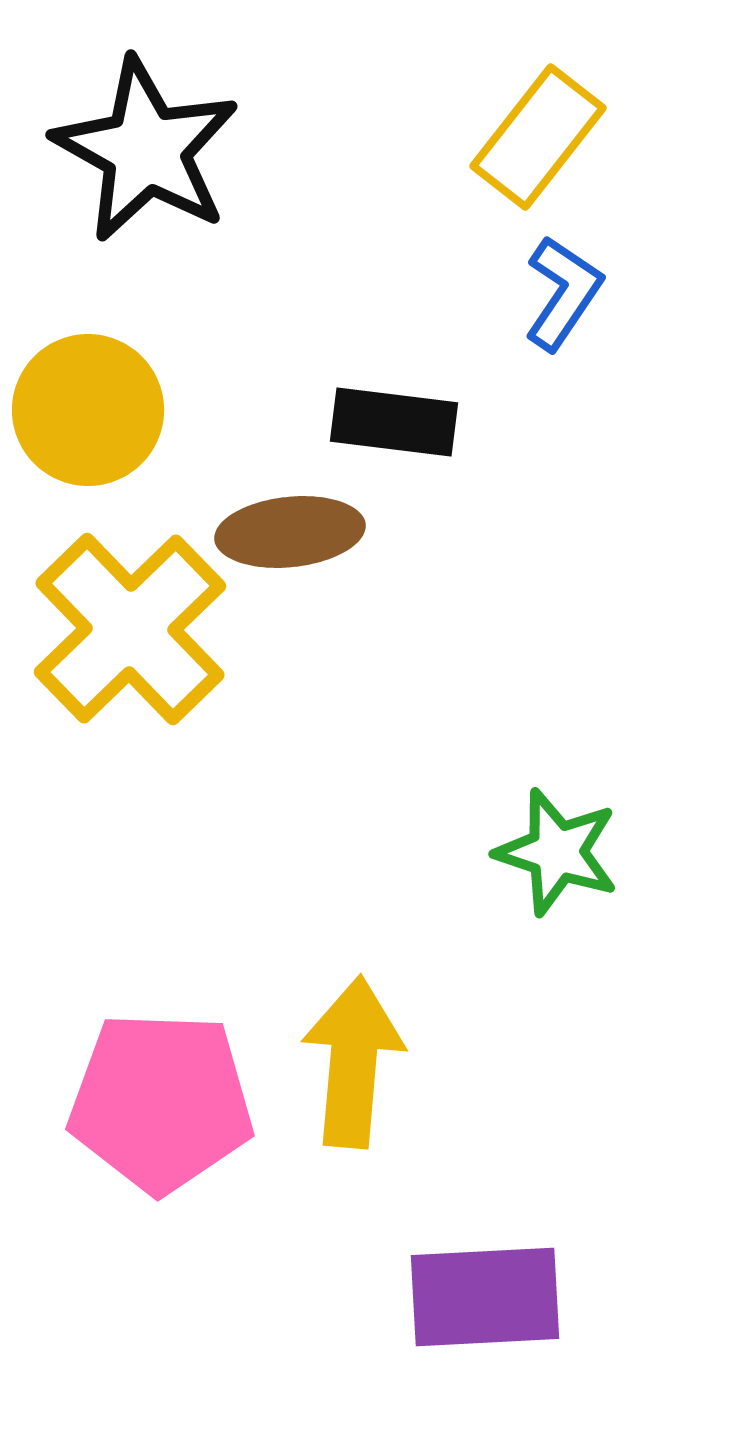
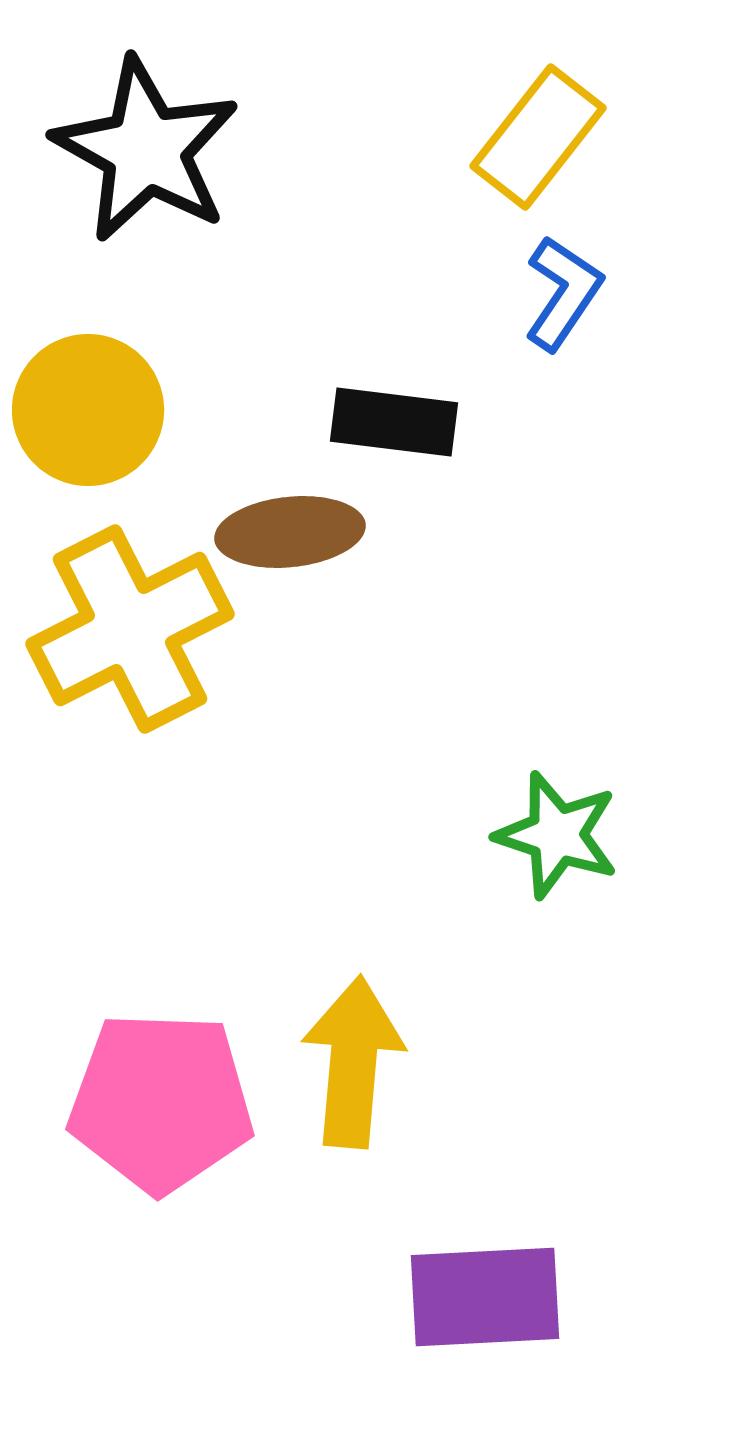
yellow cross: rotated 17 degrees clockwise
green star: moved 17 px up
